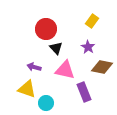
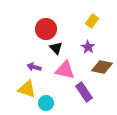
purple rectangle: rotated 12 degrees counterclockwise
